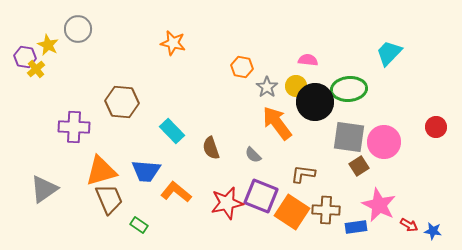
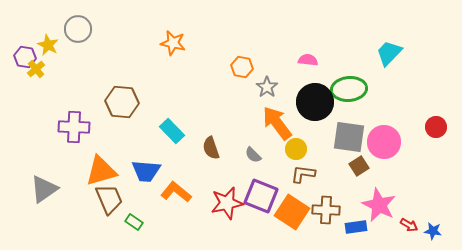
yellow circle: moved 63 px down
green rectangle: moved 5 px left, 3 px up
